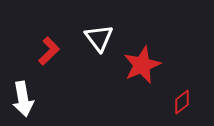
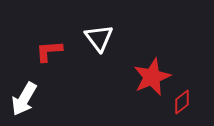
red L-shape: rotated 140 degrees counterclockwise
red star: moved 10 px right, 12 px down
white arrow: moved 1 px right; rotated 40 degrees clockwise
